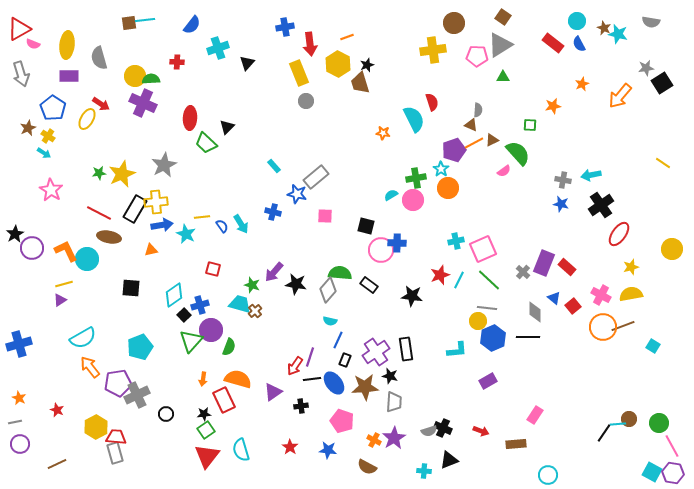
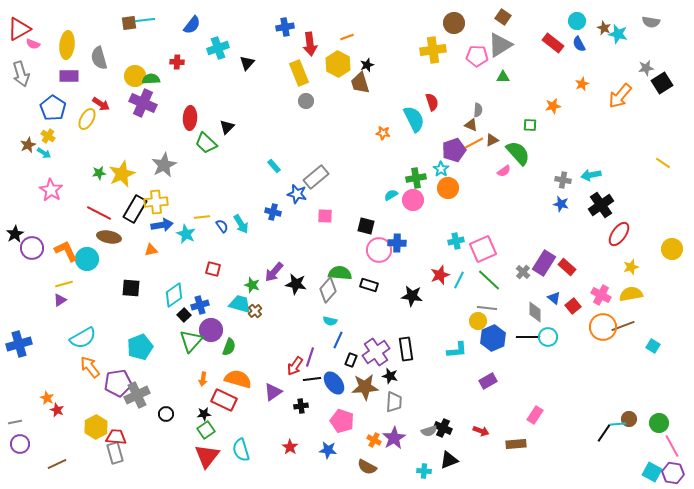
brown star at (28, 128): moved 17 px down
pink circle at (381, 250): moved 2 px left
purple rectangle at (544, 263): rotated 10 degrees clockwise
black rectangle at (369, 285): rotated 18 degrees counterclockwise
black rectangle at (345, 360): moved 6 px right
orange star at (19, 398): moved 28 px right
red rectangle at (224, 400): rotated 40 degrees counterclockwise
cyan circle at (548, 475): moved 138 px up
